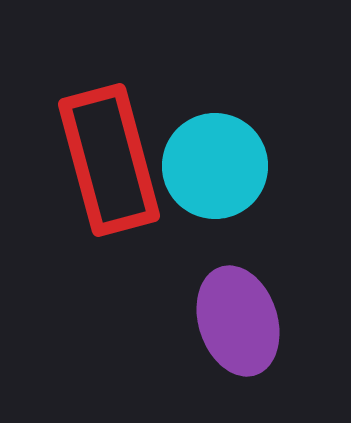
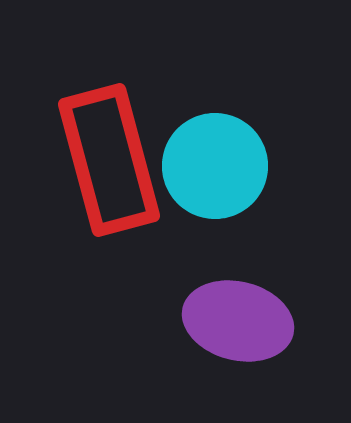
purple ellipse: rotated 58 degrees counterclockwise
